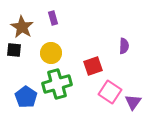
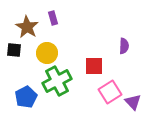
brown star: moved 5 px right
yellow circle: moved 4 px left
red square: moved 1 px right; rotated 18 degrees clockwise
green cross: moved 3 px up; rotated 12 degrees counterclockwise
pink square: rotated 25 degrees clockwise
blue pentagon: rotated 10 degrees clockwise
purple triangle: rotated 18 degrees counterclockwise
